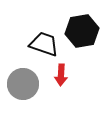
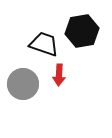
red arrow: moved 2 px left
